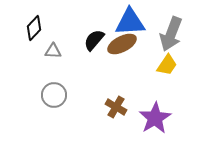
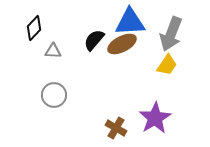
brown cross: moved 21 px down
